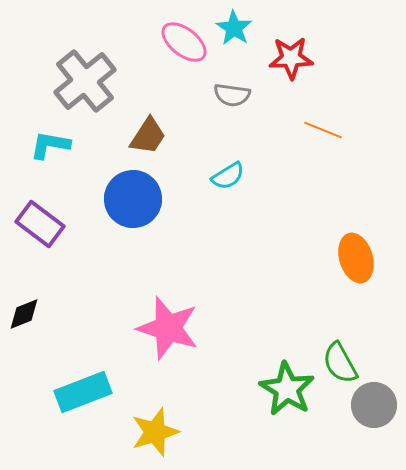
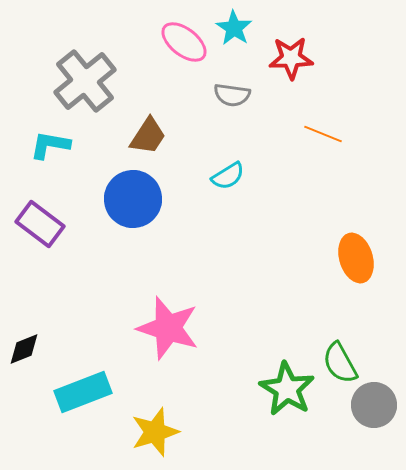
orange line: moved 4 px down
black diamond: moved 35 px down
